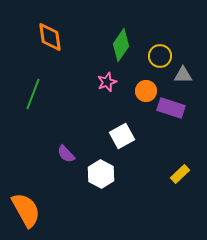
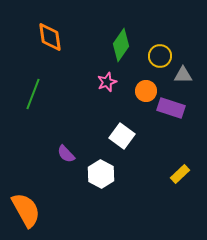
white square: rotated 25 degrees counterclockwise
